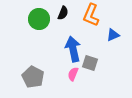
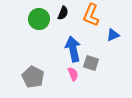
gray square: moved 1 px right
pink semicircle: rotated 136 degrees clockwise
